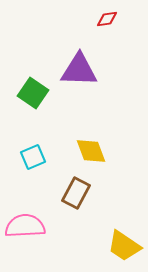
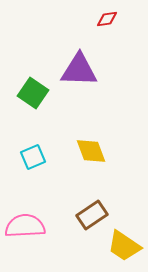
brown rectangle: moved 16 px right, 22 px down; rotated 28 degrees clockwise
